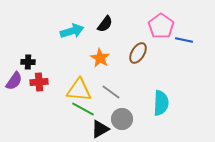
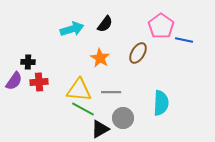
cyan arrow: moved 2 px up
gray line: rotated 36 degrees counterclockwise
gray circle: moved 1 px right, 1 px up
